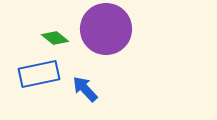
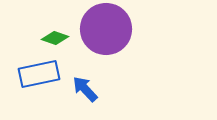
green diamond: rotated 20 degrees counterclockwise
